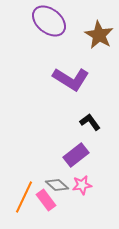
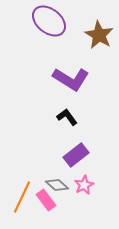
black L-shape: moved 23 px left, 5 px up
pink star: moved 2 px right; rotated 18 degrees counterclockwise
orange line: moved 2 px left
